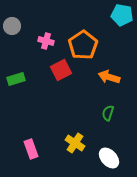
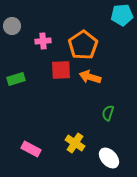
cyan pentagon: rotated 15 degrees counterclockwise
pink cross: moved 3 px left; rotated 21 degrees counterclockwise
red square: rotated 25 degrees clockwise
orange arrow: moved 19 px left
pink rectangle: rotated 42 degrees counterclockwise
